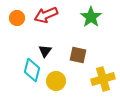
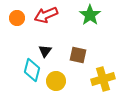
green star: moved 1 px left, 2 px up
